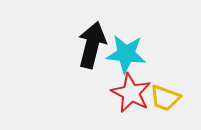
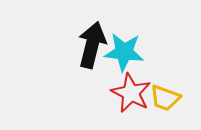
cyan star: moved 2 px left, 2 px up
